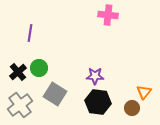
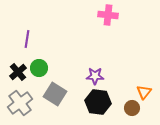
purple line: moved 3 px left, 6 px down
gray cross: moved 2 px up
